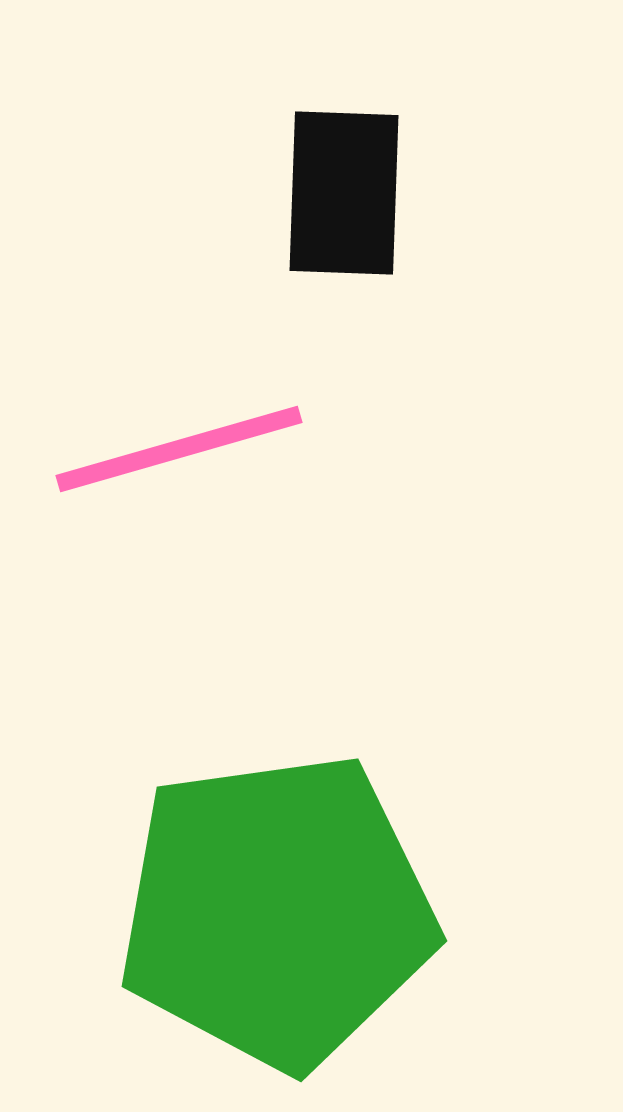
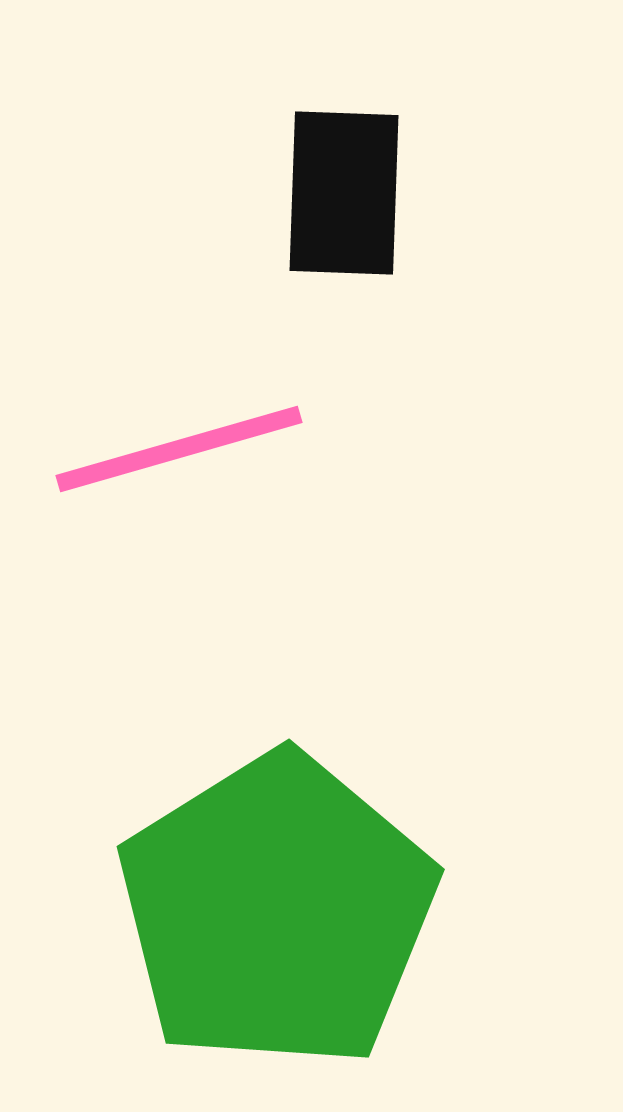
green pentagon: rotated 24 degrees counterclockwise
